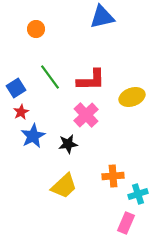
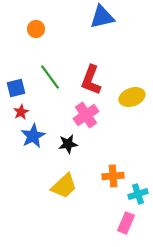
red L-shape: rotated 112 degrees clockwise
blue square: rotated 18 degrees clockwise
pink cross: rotated 10 degrees clockwise
